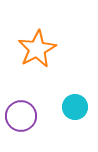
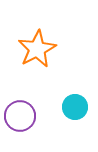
purple circle: moved 1 px left
